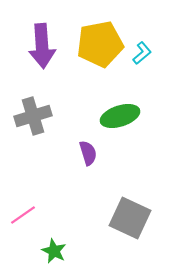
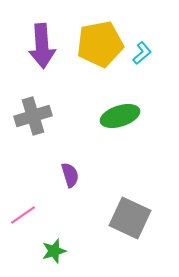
purple semicircle: moved 18 px left, 22 px down
green star: rotated 30 degrees clockwise
